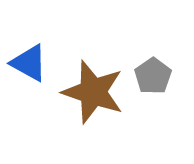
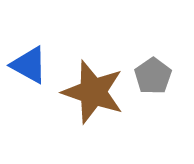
blue triangle: moved 2 px down
